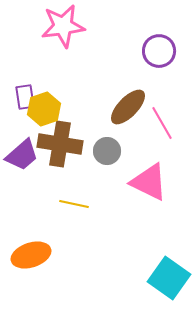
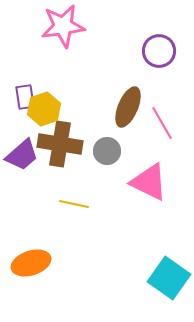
brown ellipse: rotated 21 degrees counterclockwise
orange ellipse: moved 8 px down
